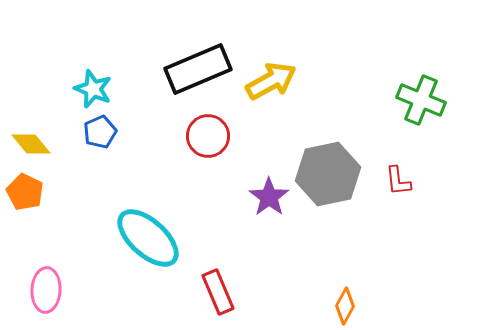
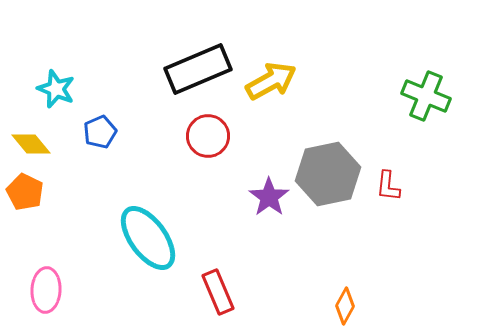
cyan star: moved 37 px left
green cross: moved 5 px right, 4 px up
red L-shape: moved 10 px left, 5 px down; rotated 12 degrees clockwise
cyan ellipse: rotated 12 degrees clockwise
